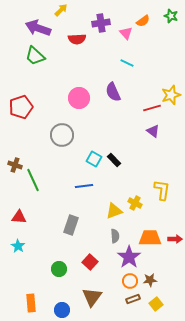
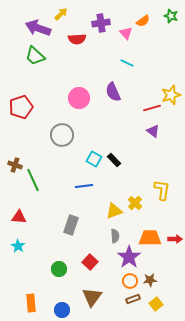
yellow arrow: moved 4 px down
yellow cross: rotated 16 degrees clockwise
